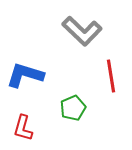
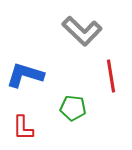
green pentagon: rotated 30 degrees clockwise
red L-shape: rotated 16 degrees counterclockwise
